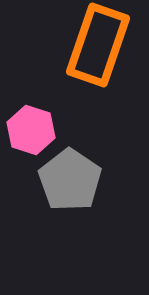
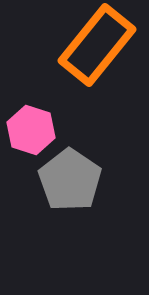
orange rectangle: moved 1 px left; rotated 20 degrees clockwise
